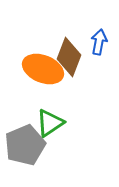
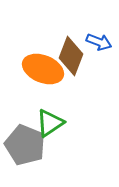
blue arrow: rotated 100 degrees clockwise
brown diamond: moved 2 px right, 1 px up
gray pentagon: rotated 27 degrees counterclockwise
